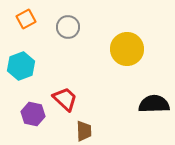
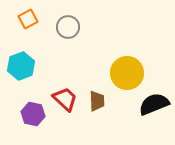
orange square: moved 2 px right
yellow circle: moved 24 px down
black semicircle: rotated 20 degrees counterclockwise
brown trapezoid: moved 13 px right, 30 px up
